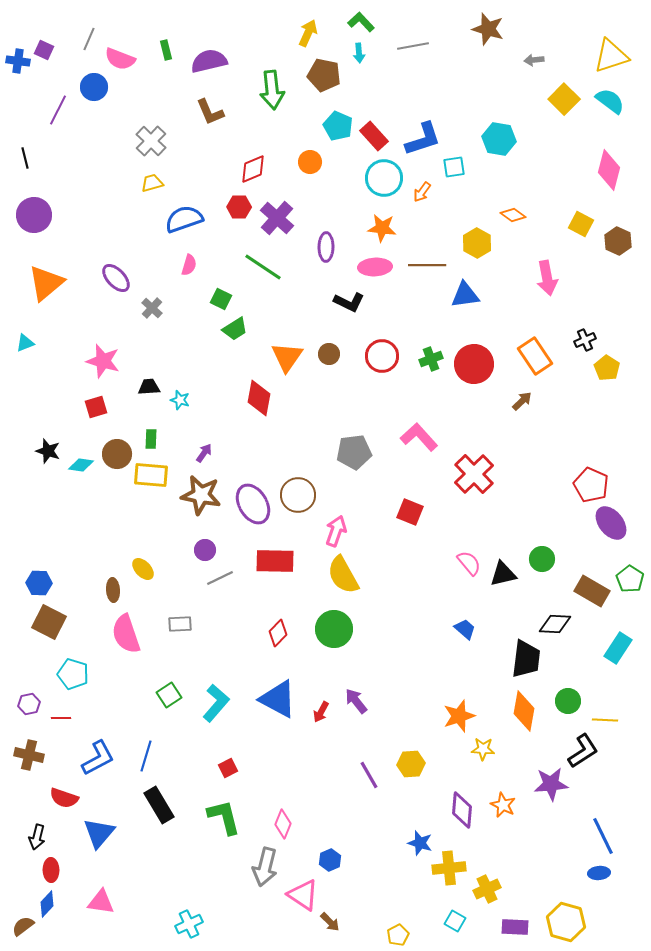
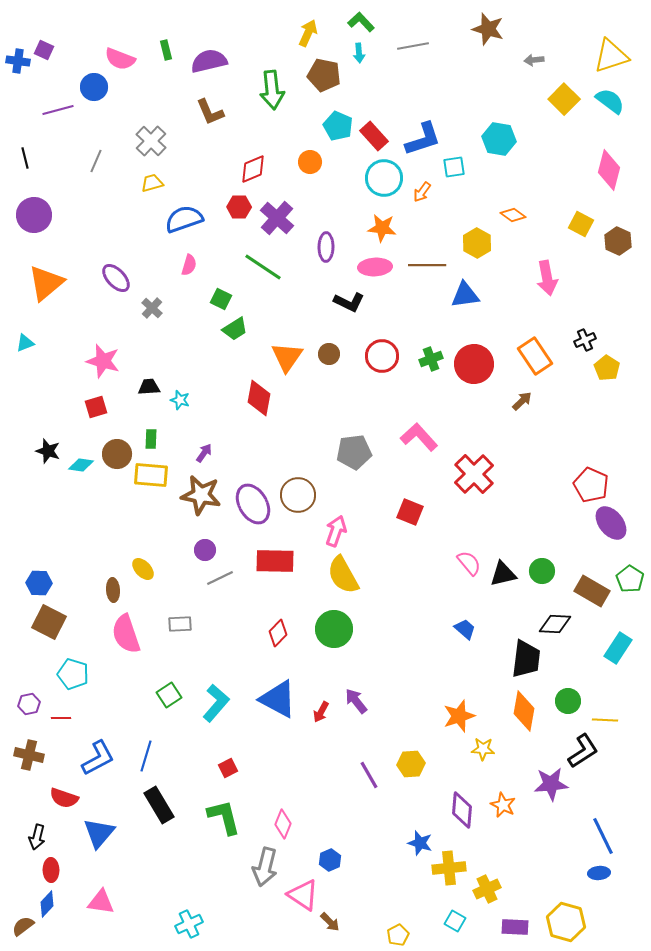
gray line at (89, 39): moved 7 px right, 122 px down
purple line at (58, 110): rotated 48 degrees clockwise
green circle at (542, 559): moved 12 px down
